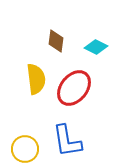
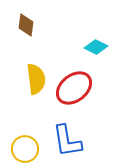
brown diamond: moved 30 px left, 16 px up
red ellipse: rotated 12 degrees clockwise
